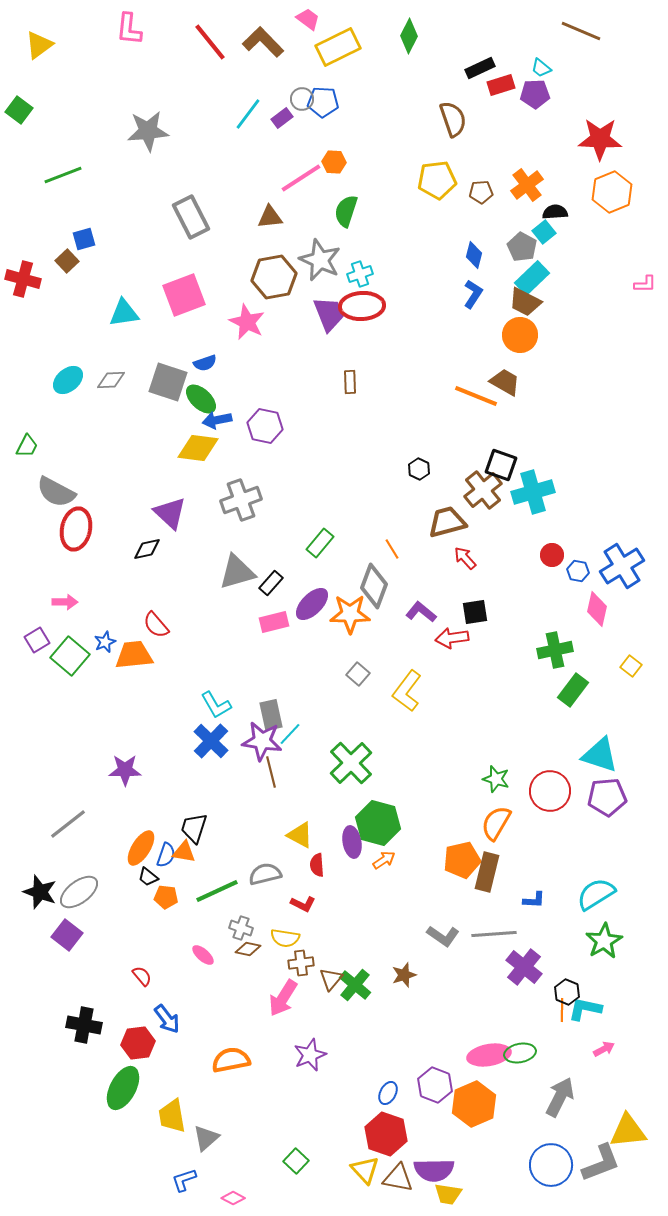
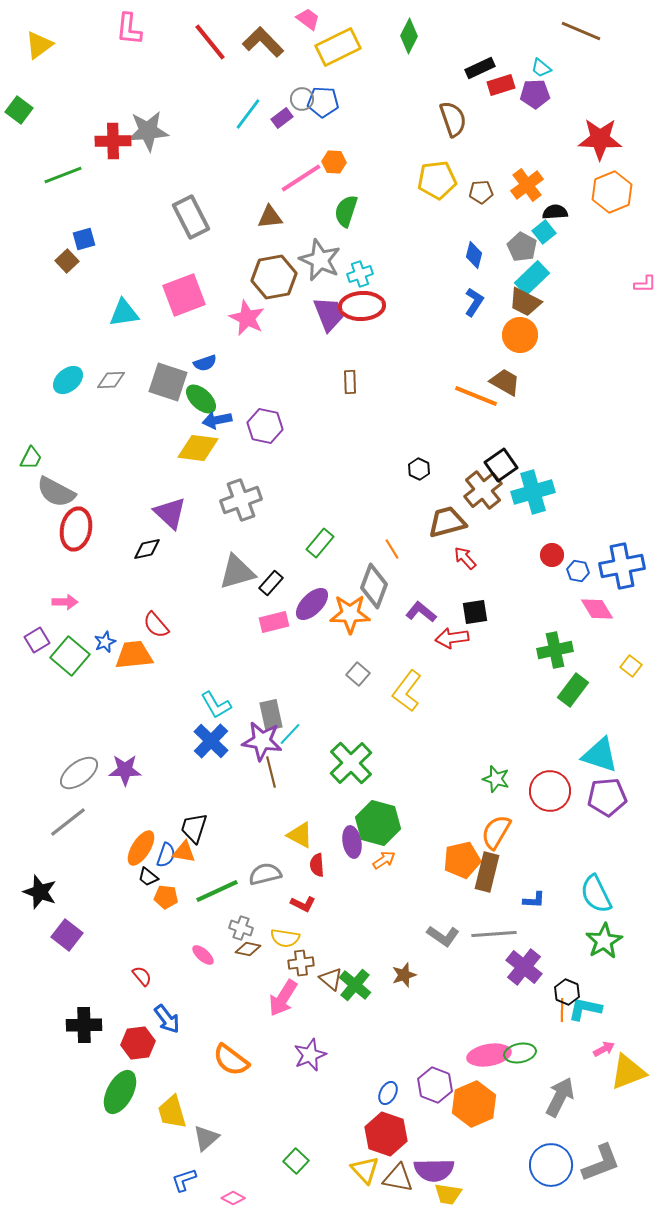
red cross at (23, 279): moved 90 px right, 138 px up; rotated 16 degrees counterclockwise
blue L-shape at (473, 294): moved 1 px right, 8 px down
pink star at (247, 322): moved 4 px up
green trapezoid at (27, 446): moved 4 px right, 12 px down
black square at (501, 465): rotated 36 degrees clockwise
blue cross at (622, 566): rotated 21 degrees clockwise
pink diamond at (597, 609): rotated 44 degrees counterclockwise
orange semicircle at (496, 823): moved 9 px down
gray line at (68, 824): moved 2 px up
gray ellipse at (79, 892): moved 119 px up
cyan semicircle at (596, 894): rotated 84 degrees counterclockwise
brown triangle at (331, 979): rotated 30 degrees counterclockwise
black cross at (84, 1025): rotated 12 degrees counterclockwise
orange semicircle at (231, 1060): rotated 132 degrees counterclockwise
green ellipse at (123, 1088): moved 3 px left, 4 px down
yellow trapezoid at (172, 1116): moved 4 px up; rotated 6 degrees counterclockwise
yellow triangle at (628, 1131): moved 59 px up; rotated 15 degrees counterclockwise
